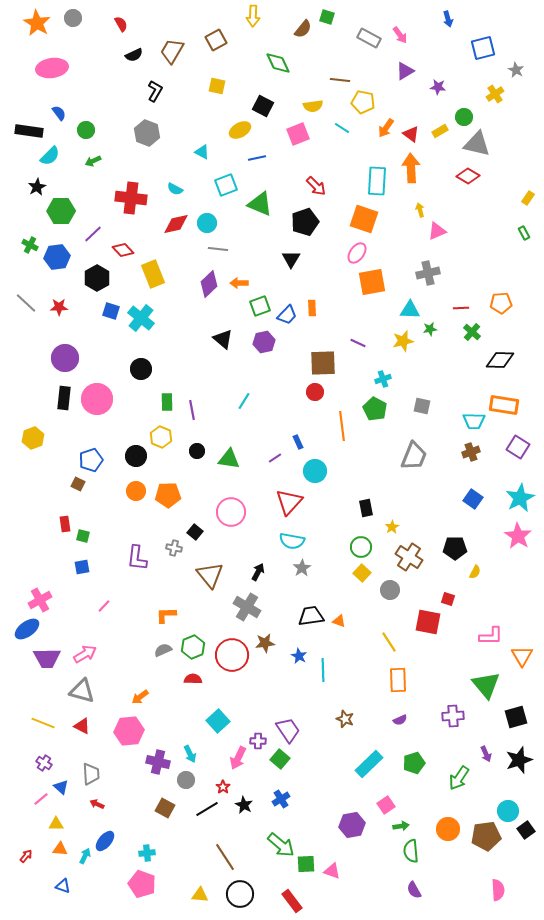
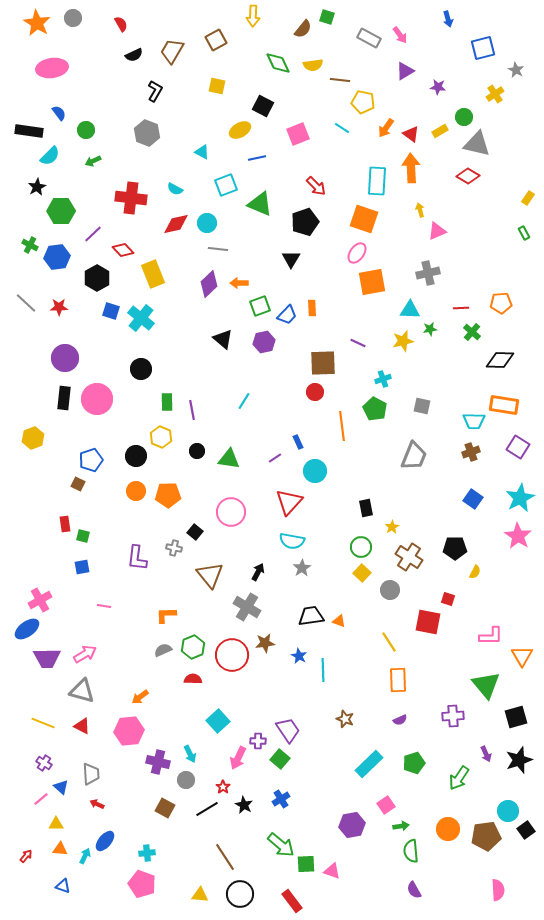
yellow semicircle at (313, 106): moved 41 px up
pink line at (104, 606): rotated 56 degrees clockwise
